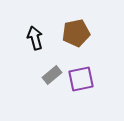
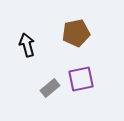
black arrow: moved 8 px left, 7 px down
gray rectangle: moved 2 px left, 13 px down
